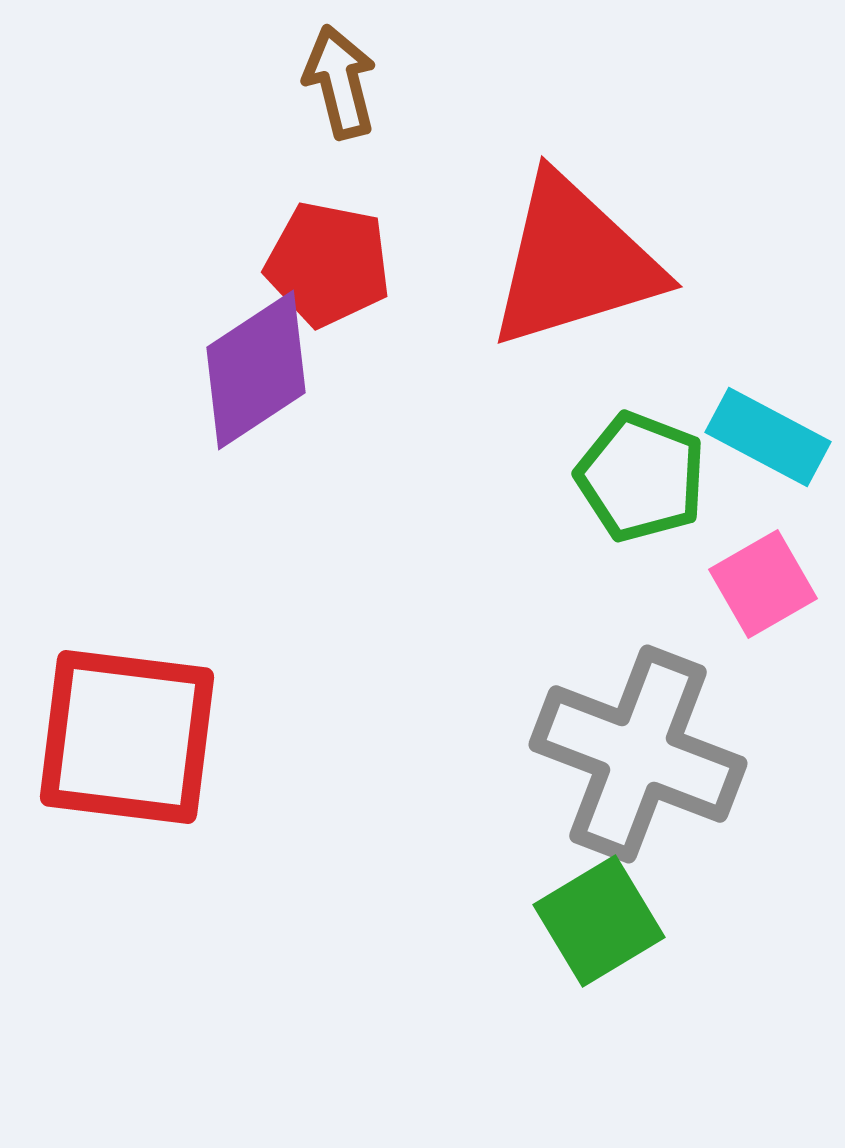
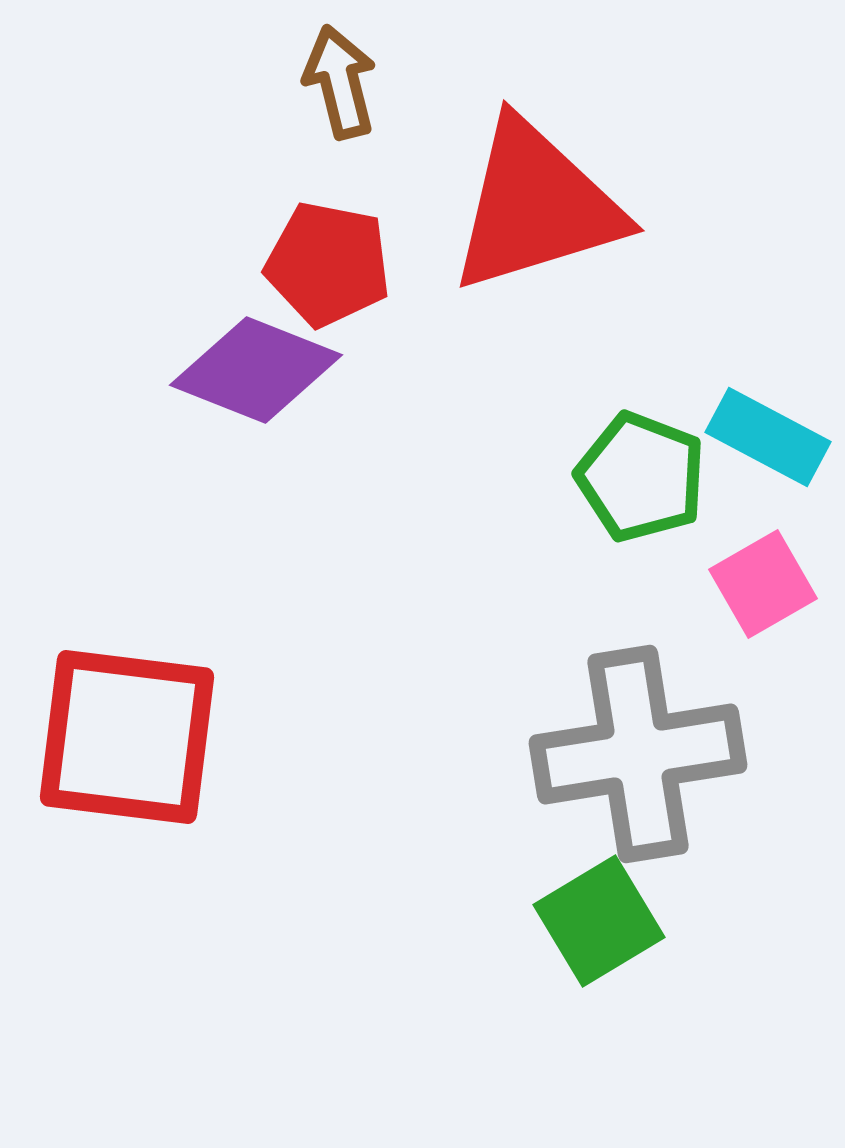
red triangle: moved 38 px left, 56 px up
purple diamond: rotated 55 degrees clockwise
gray cross: rotated 30 degrees counterclockwise
